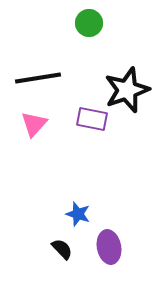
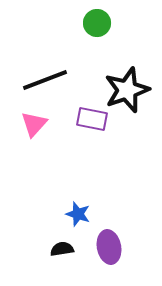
green circle: moved 8 px right
black line: moved 7 px right, 2 px down; rotated 12 degrees counterclockwise
black semicircle: rotated 55 degrees counterclockwise
